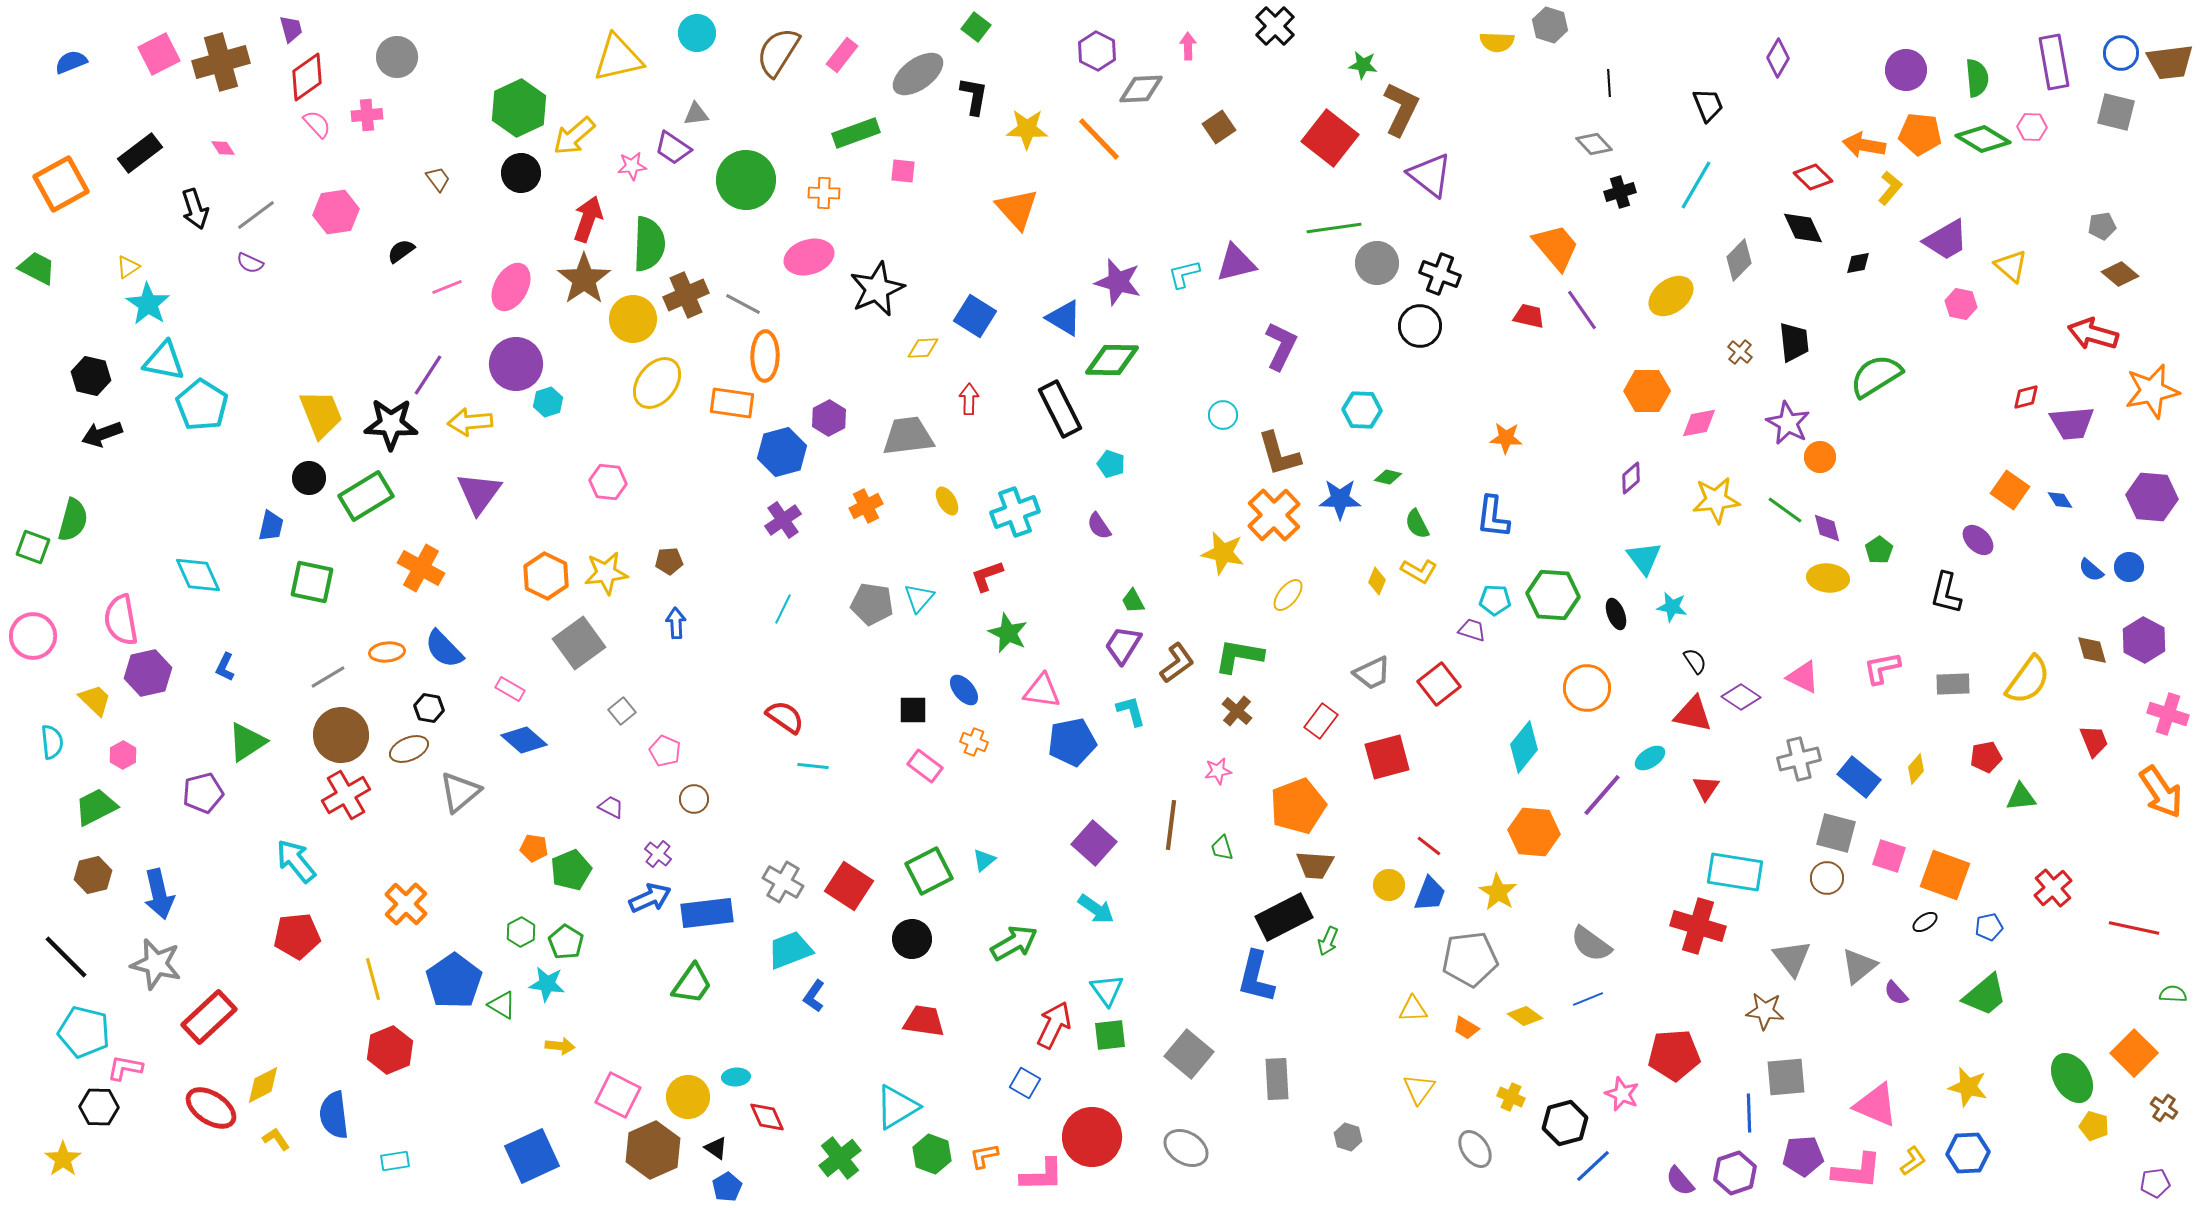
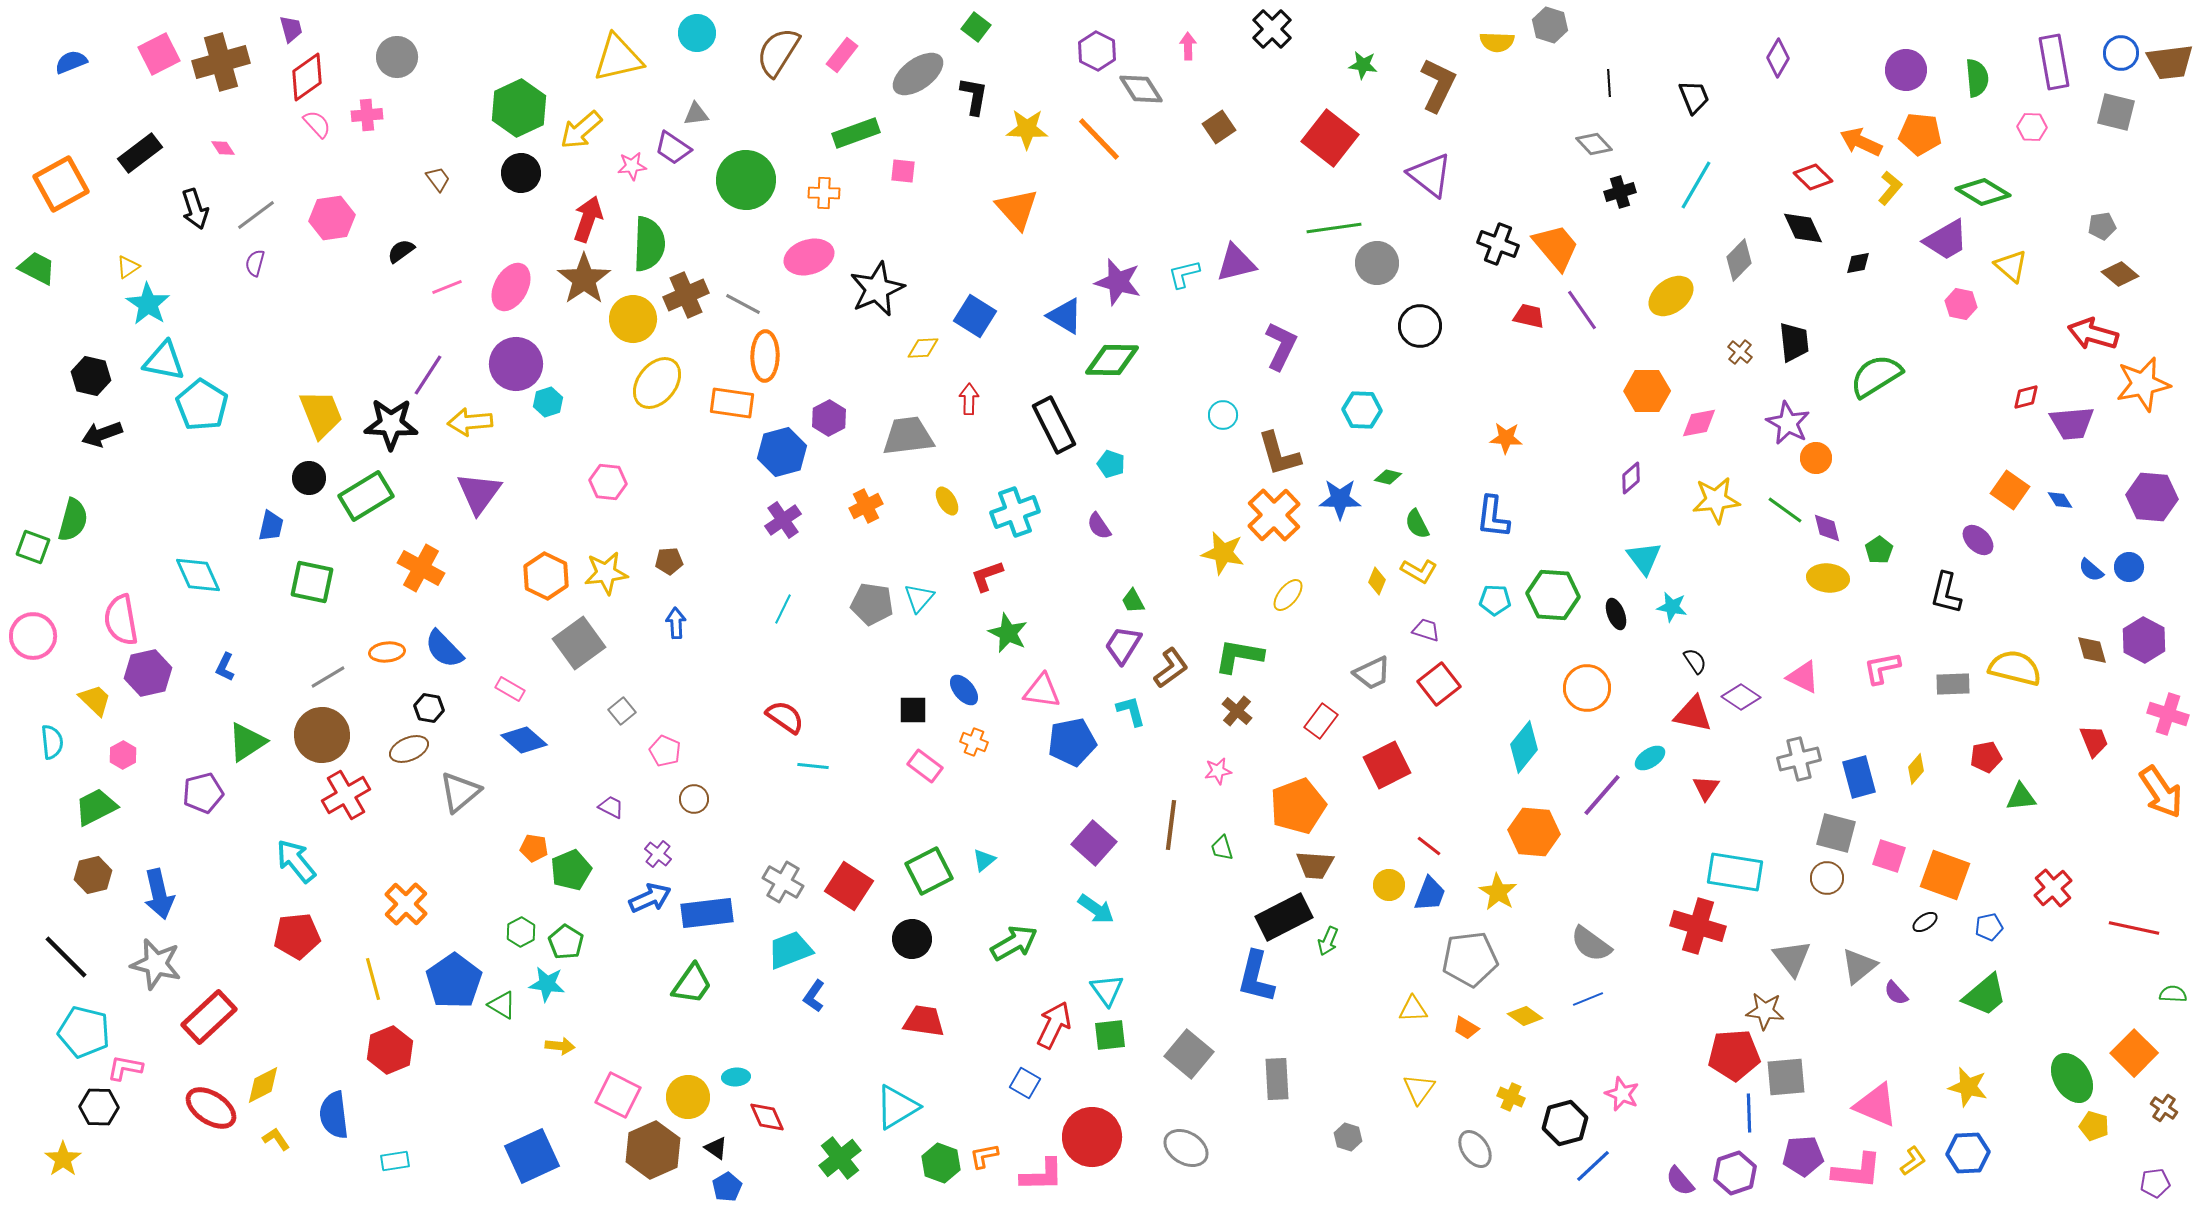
black cross at (1275, 26): moved 3 px left, 3 px down
gray diamond at (1141, 89): rotated 60 degrees clockwise
black trapezoid at (1708, 105): moved 14 px left, 8 px up
brown L-shape at (1401, 109): moved 37 px right, 24 px up
yellow arrow at (574, 136): moved 7 px right, 6 px up
green diamond at (1983, 139): moved 53 px down
orange arrow at (1864, 145): moved 3 px left, 3 px up; rotated 15 degrees clockwise
pink hexagon at (336, 212): moved 4 px left, 6 px down
purple semicircle at (250, 263): moved 5 px right; rotated 80 degrees clockwise
black cross at (1440, 274): moved 58 px right, 30 px up
blue triangle at (1064, 318): moved 1 px right, 2 px up
orange star at (2152, 391): moved 9 px left, 7 px up
black rectangle at (1060, 409): moved 6 px left, 16 px down
orange circle at (1820, 457): moved 4 px left, 1 px down
purple trapezoid at (1472, 630): moved 46 px left
brown L-shape at (1177, 663): moved 6 px left, 5 px down
yellow semicircle at (2028, 680): moved 13 px left, 12 px up; rotated 112 degrees counterclockwise
brown circle at (341, 735): moved 19 px left
red square at (1387, 757): moved 8 px down; rotated 12 degrees counterclockwise
blue rectangle at (1859, 777): rotated 36 degrees clockwise
red pentagon at (1674, 1055): moved 60 px right
green hexagon at (932, 1154): moved 9 px right, 9 px down
